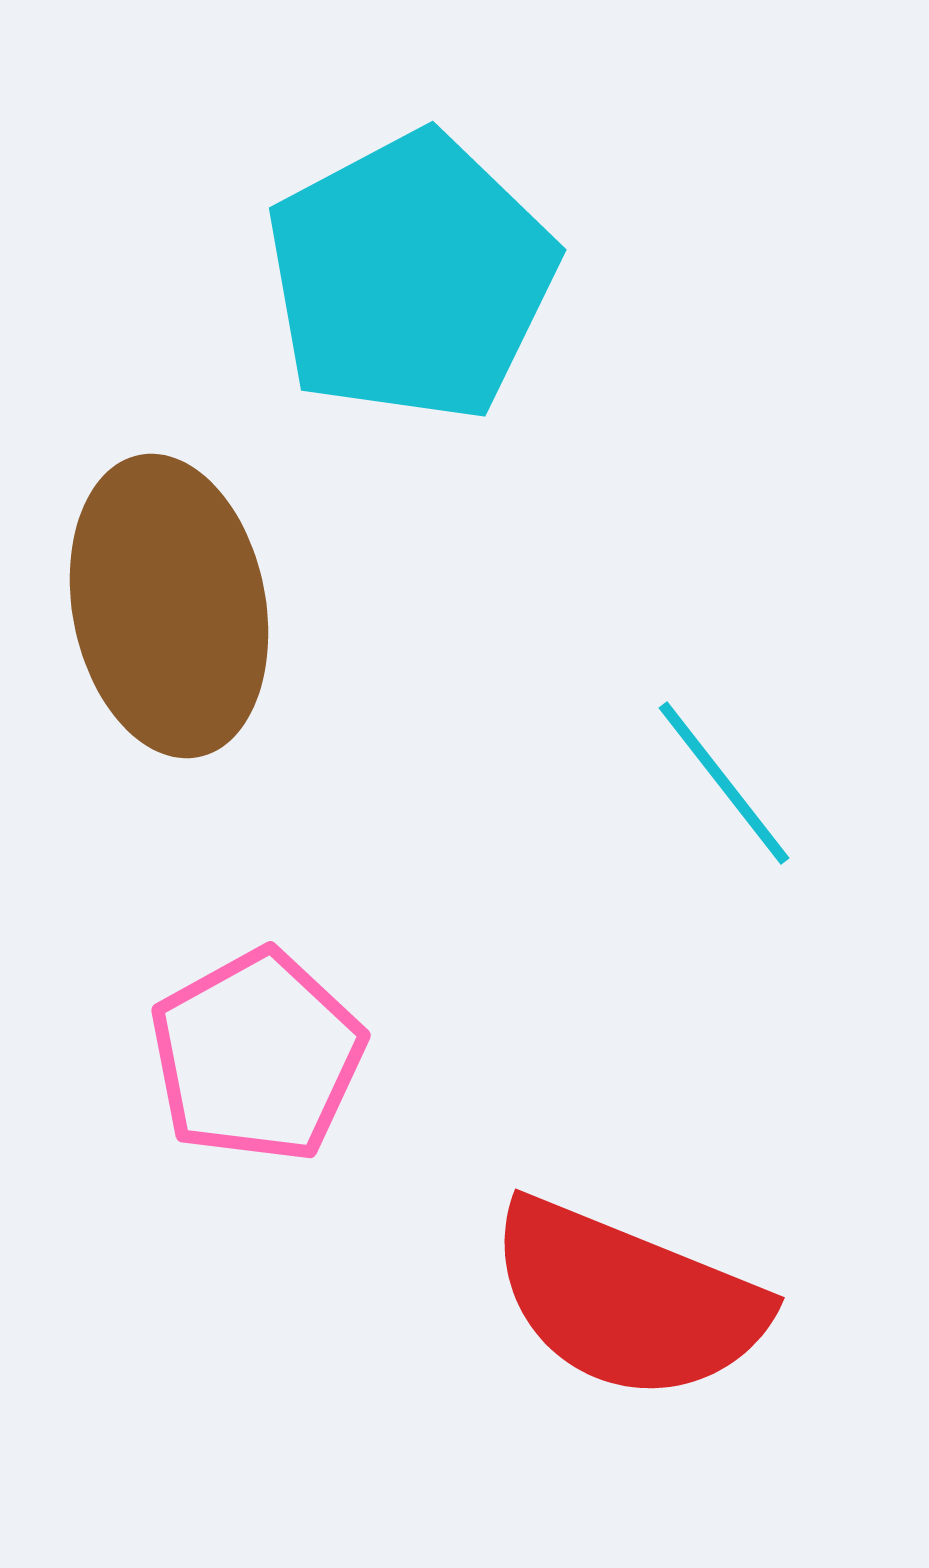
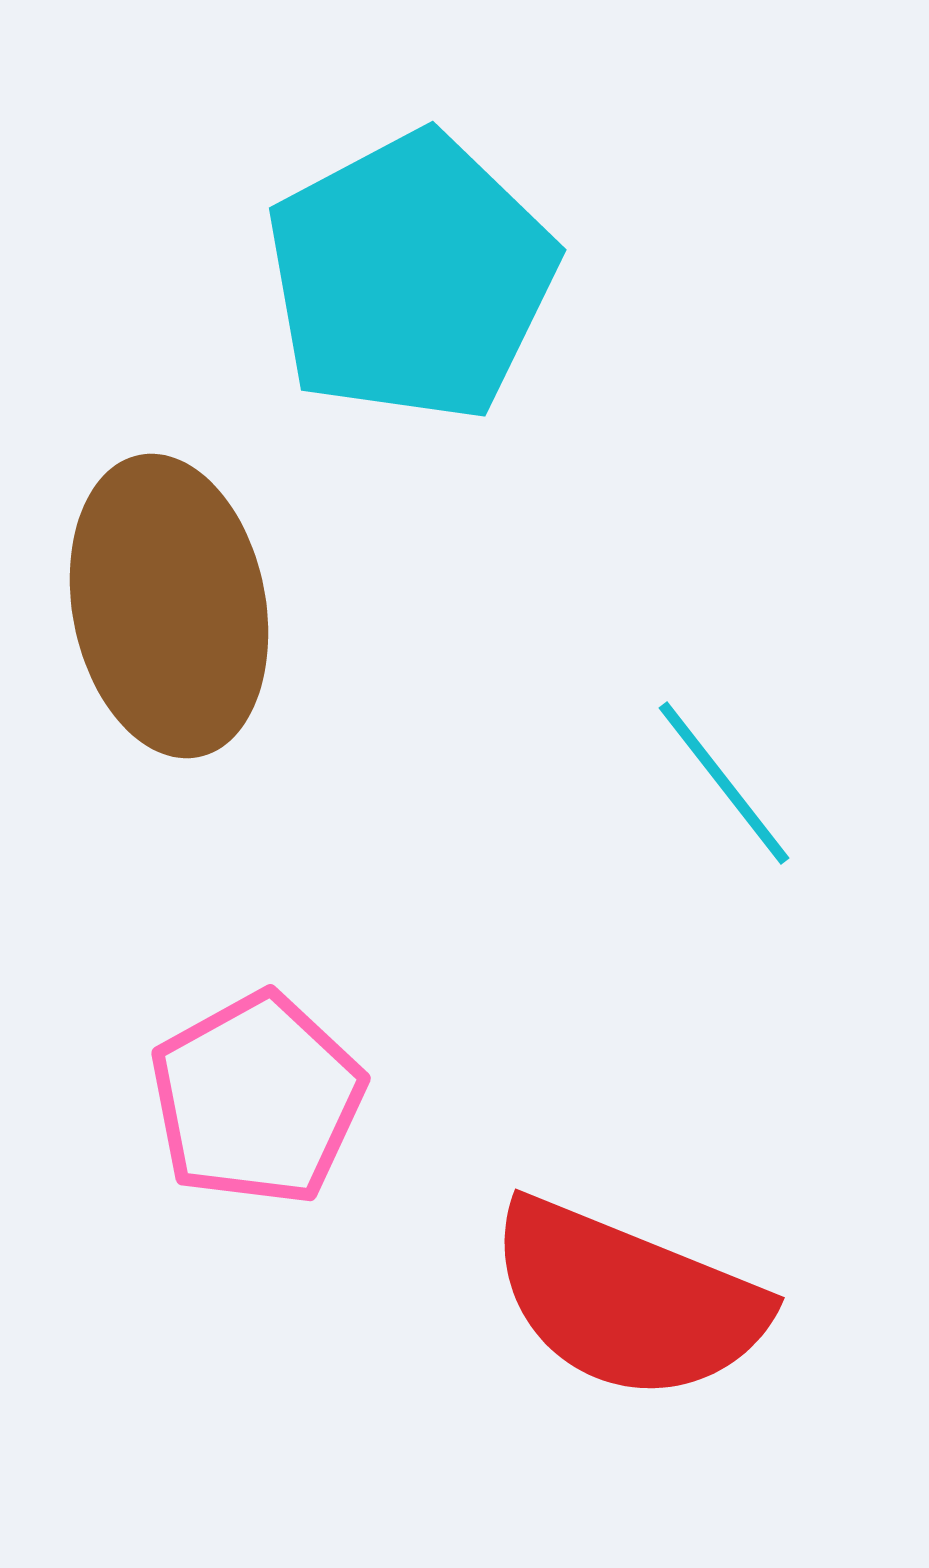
pink pentagon: moved 43 px down
